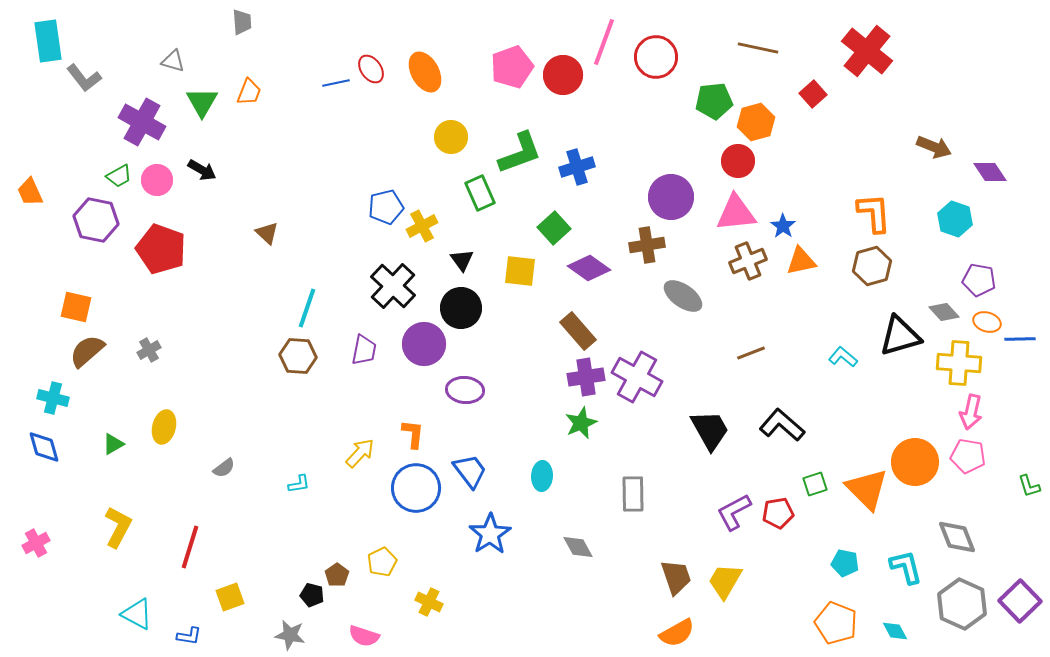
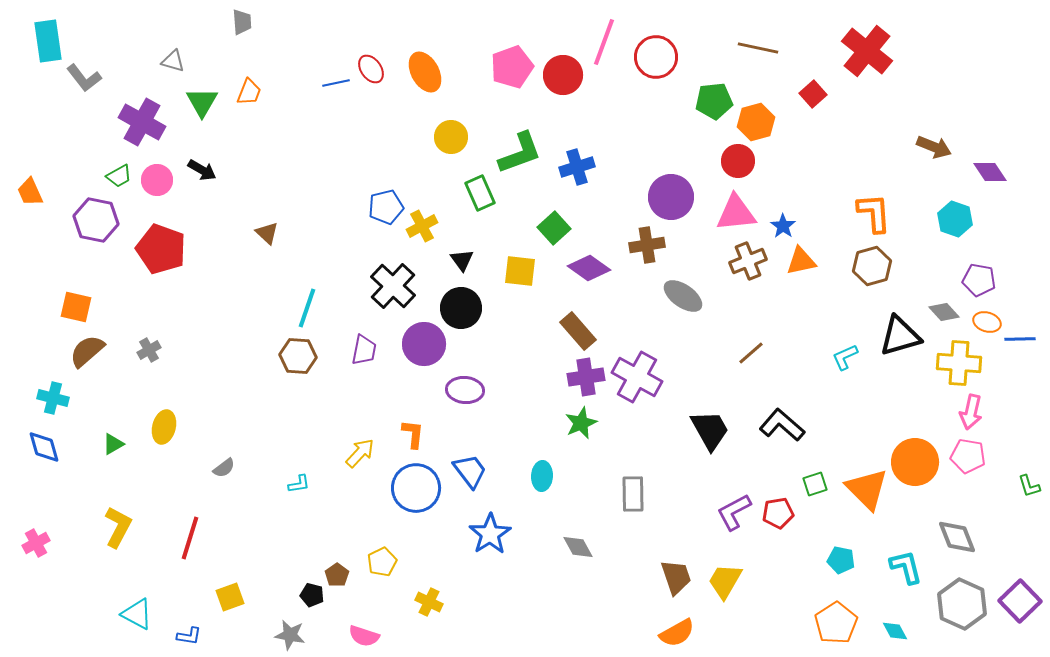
brown line at (751, 353): rotated 20 degrees counterclockwise
cyan L-shape at (843, 357): moved 2 px right; rotated 64 degrees counterclockwise
red line at (190, 547): moved 9 px up
cyan pentagon at (845, 563): moved 4 px left, 3 px up
orange pentagon at (836, 623): rotated 18 degrees clockwise
